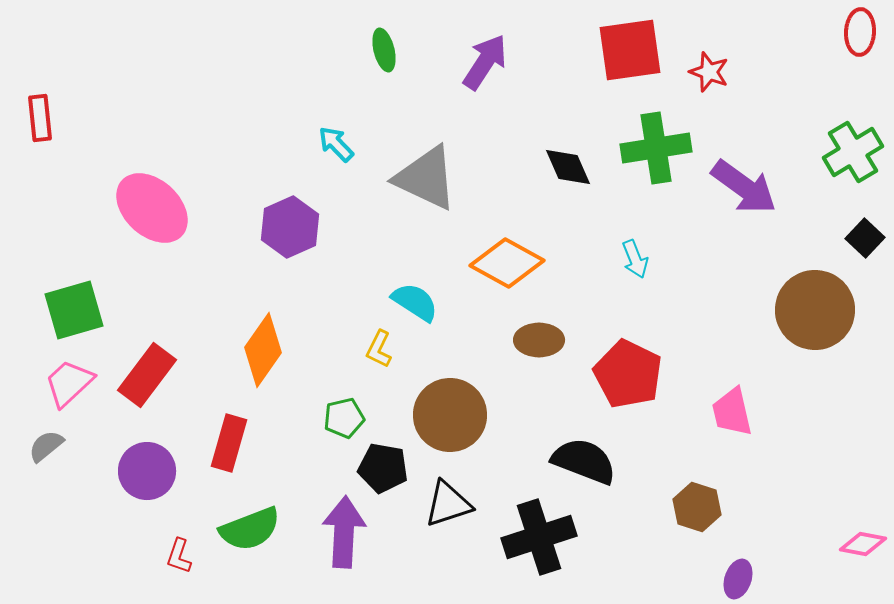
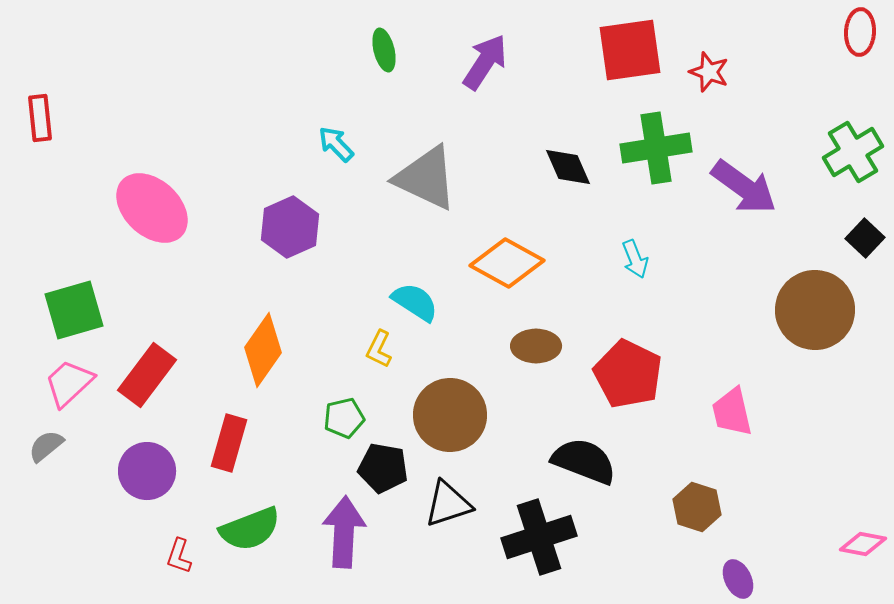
brown ellipse at (539, 340): moved 3 px left, 6 px down
purple ellipse at (738, 579): rotated 45 degrees counterclockwise
